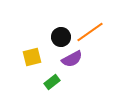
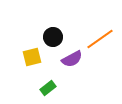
orange line: moved 10 px right, 7 px down
black circle: moved 8 px left
green rectangle: moved 4 px left, 6 px down
